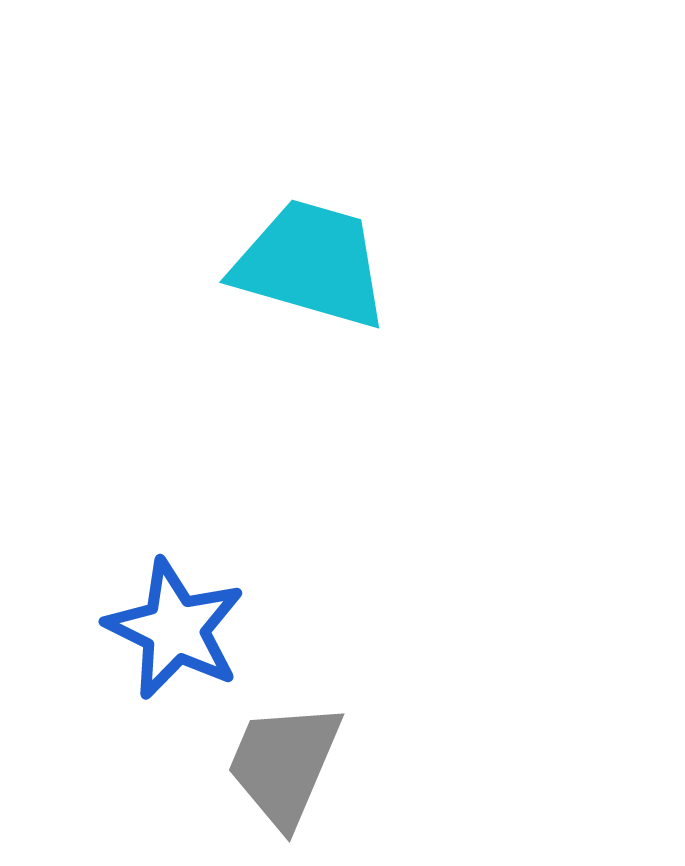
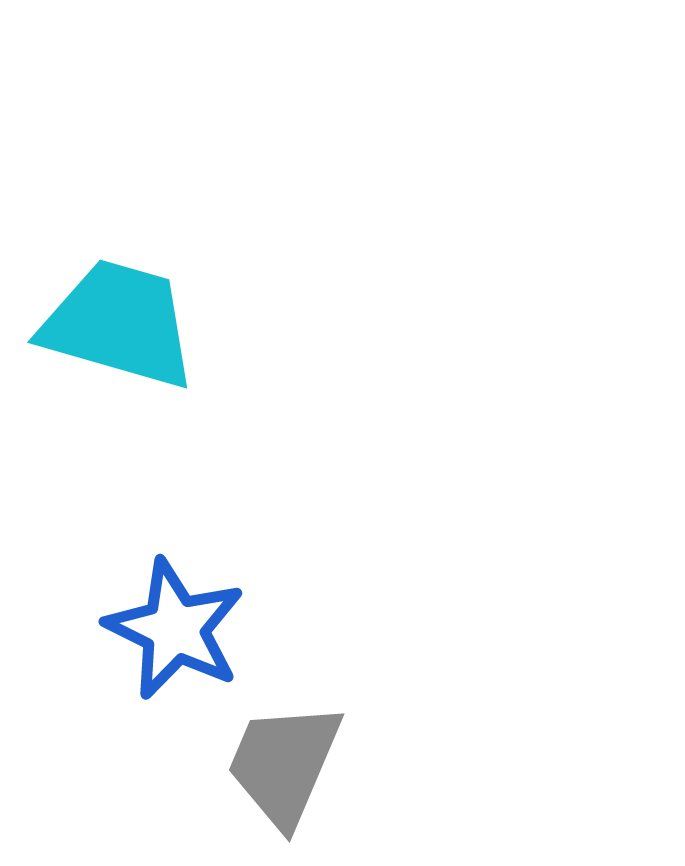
cyan trapezoid: moved 192 px left, 60 px down
